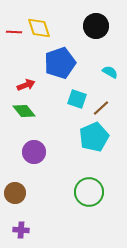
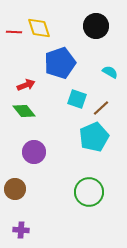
brown circle: moved 4 px up
